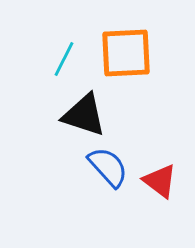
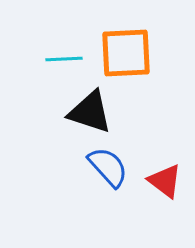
cyan line: rotated 60 degrees clockwise
black triangle: moved 6 px right, 3 px up
red triangle: moved 5 px right
